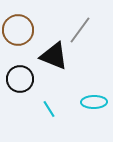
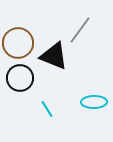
brown circle: moved 13 px down
black circle: moved 1 px up
cyan line: moved 2 px left
